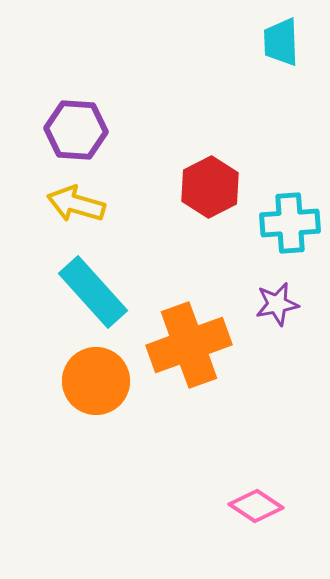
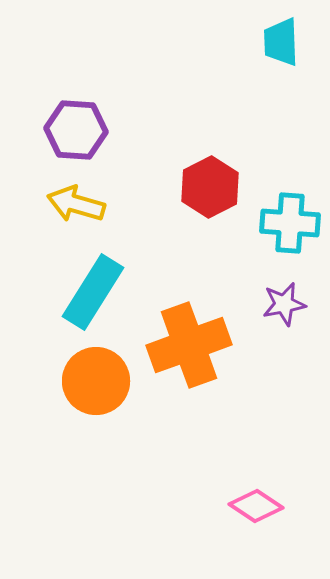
cyan cross: rotated 8 degrees clockwise
cyan rectangle: rotated 74 degrees clockwise
purple star: moved 7 px right
